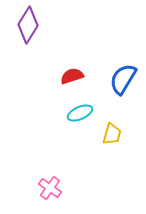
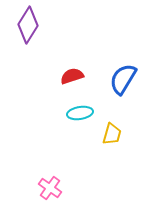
cyan ellipse: rotated 15 degrees clockwise
